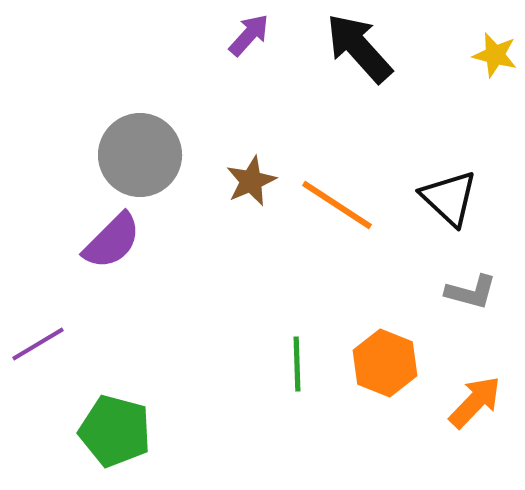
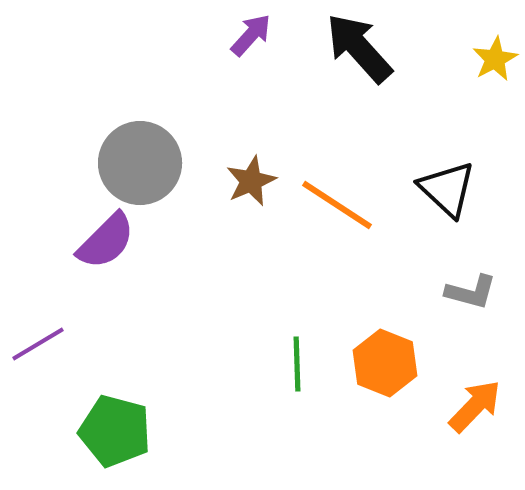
purple arrow: moved 2 px right
yellow star: moved 4 px down; rotated 30 degrees clockwise
gray circle: moved 8 px down
black triangle: moved 2 px left, 9 px up
purple semicircle: moved 6 px left
orange arrow: moved 4 px down
